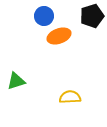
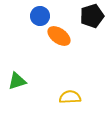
blue circle: moved 4 px left
orange ellipse: rotated 55 degrees clockwise
green triangle: moved 1 px right
